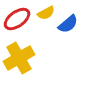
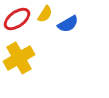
yellow semicircle: moved 1 px left, 1 px down; rotated 30 degrees counterclockwise
blue semicircle: rotated 10 degrees clockwise
